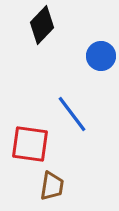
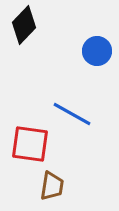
black diamond: moved 18 px left
blue circle: moved 4 px left, 5 px up
blue line: rotated 24 degrees counterclockwise
